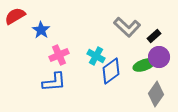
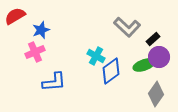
blue star: rotated 18 degrees clockwise
black rectangle: moved 1 px left, 3 px down
pink cross: moved 24 px left, 3 px up
